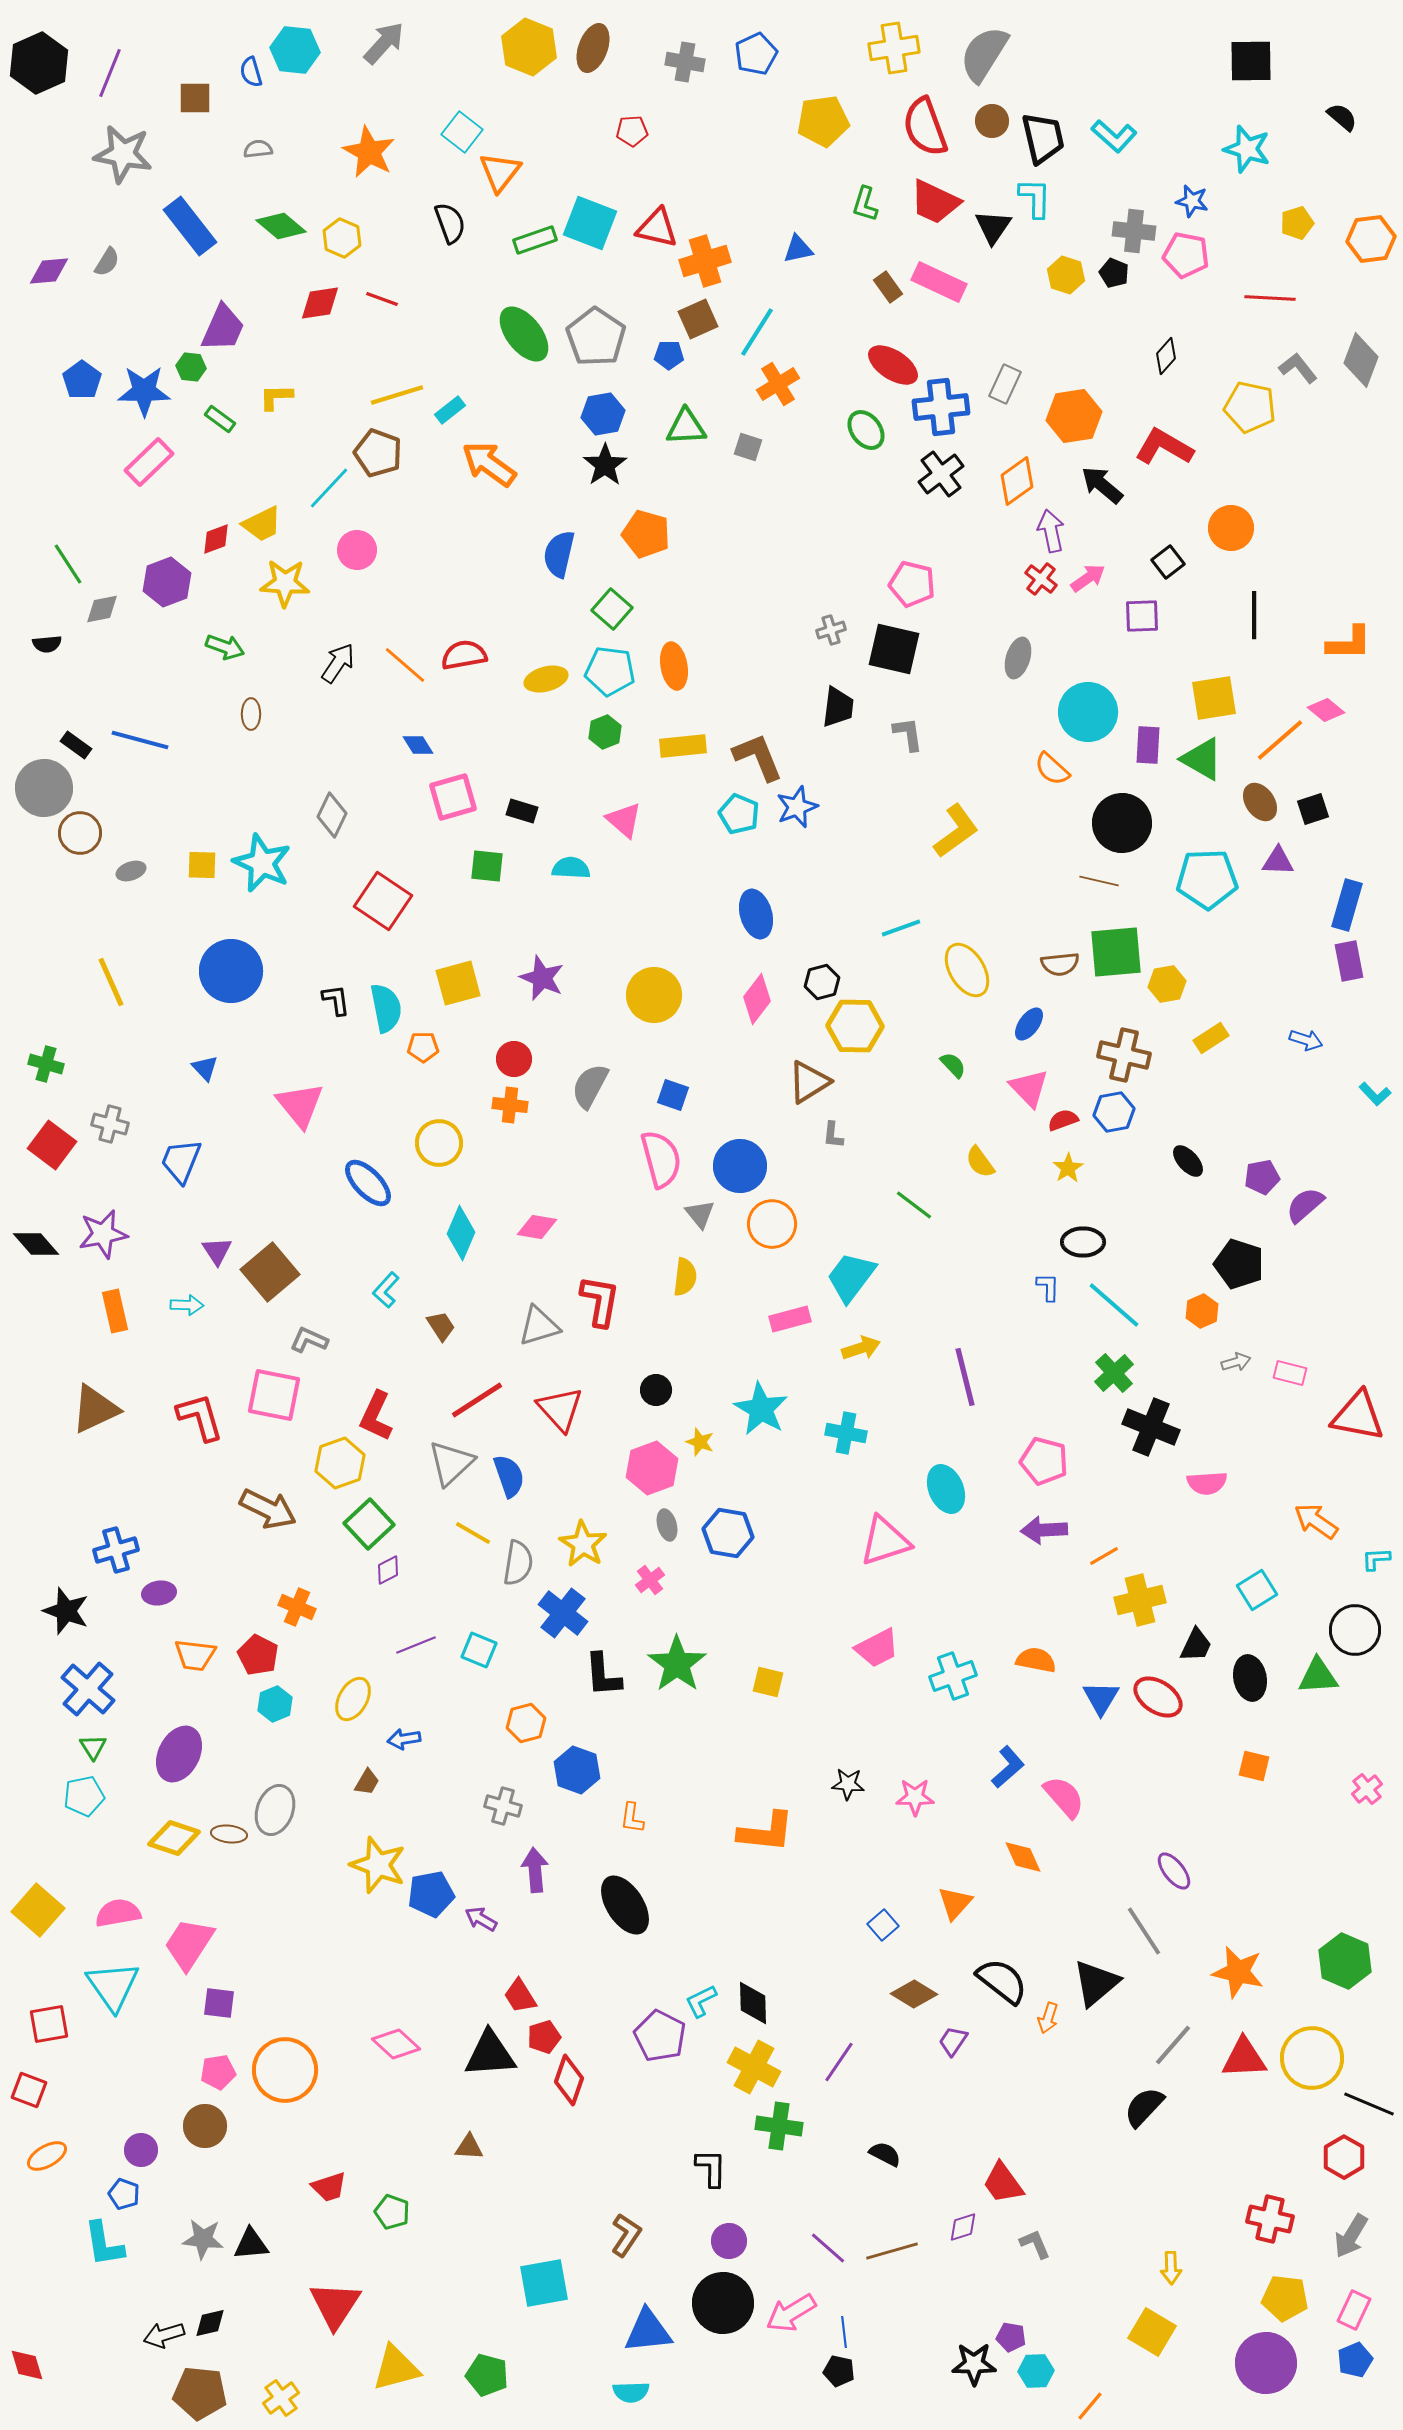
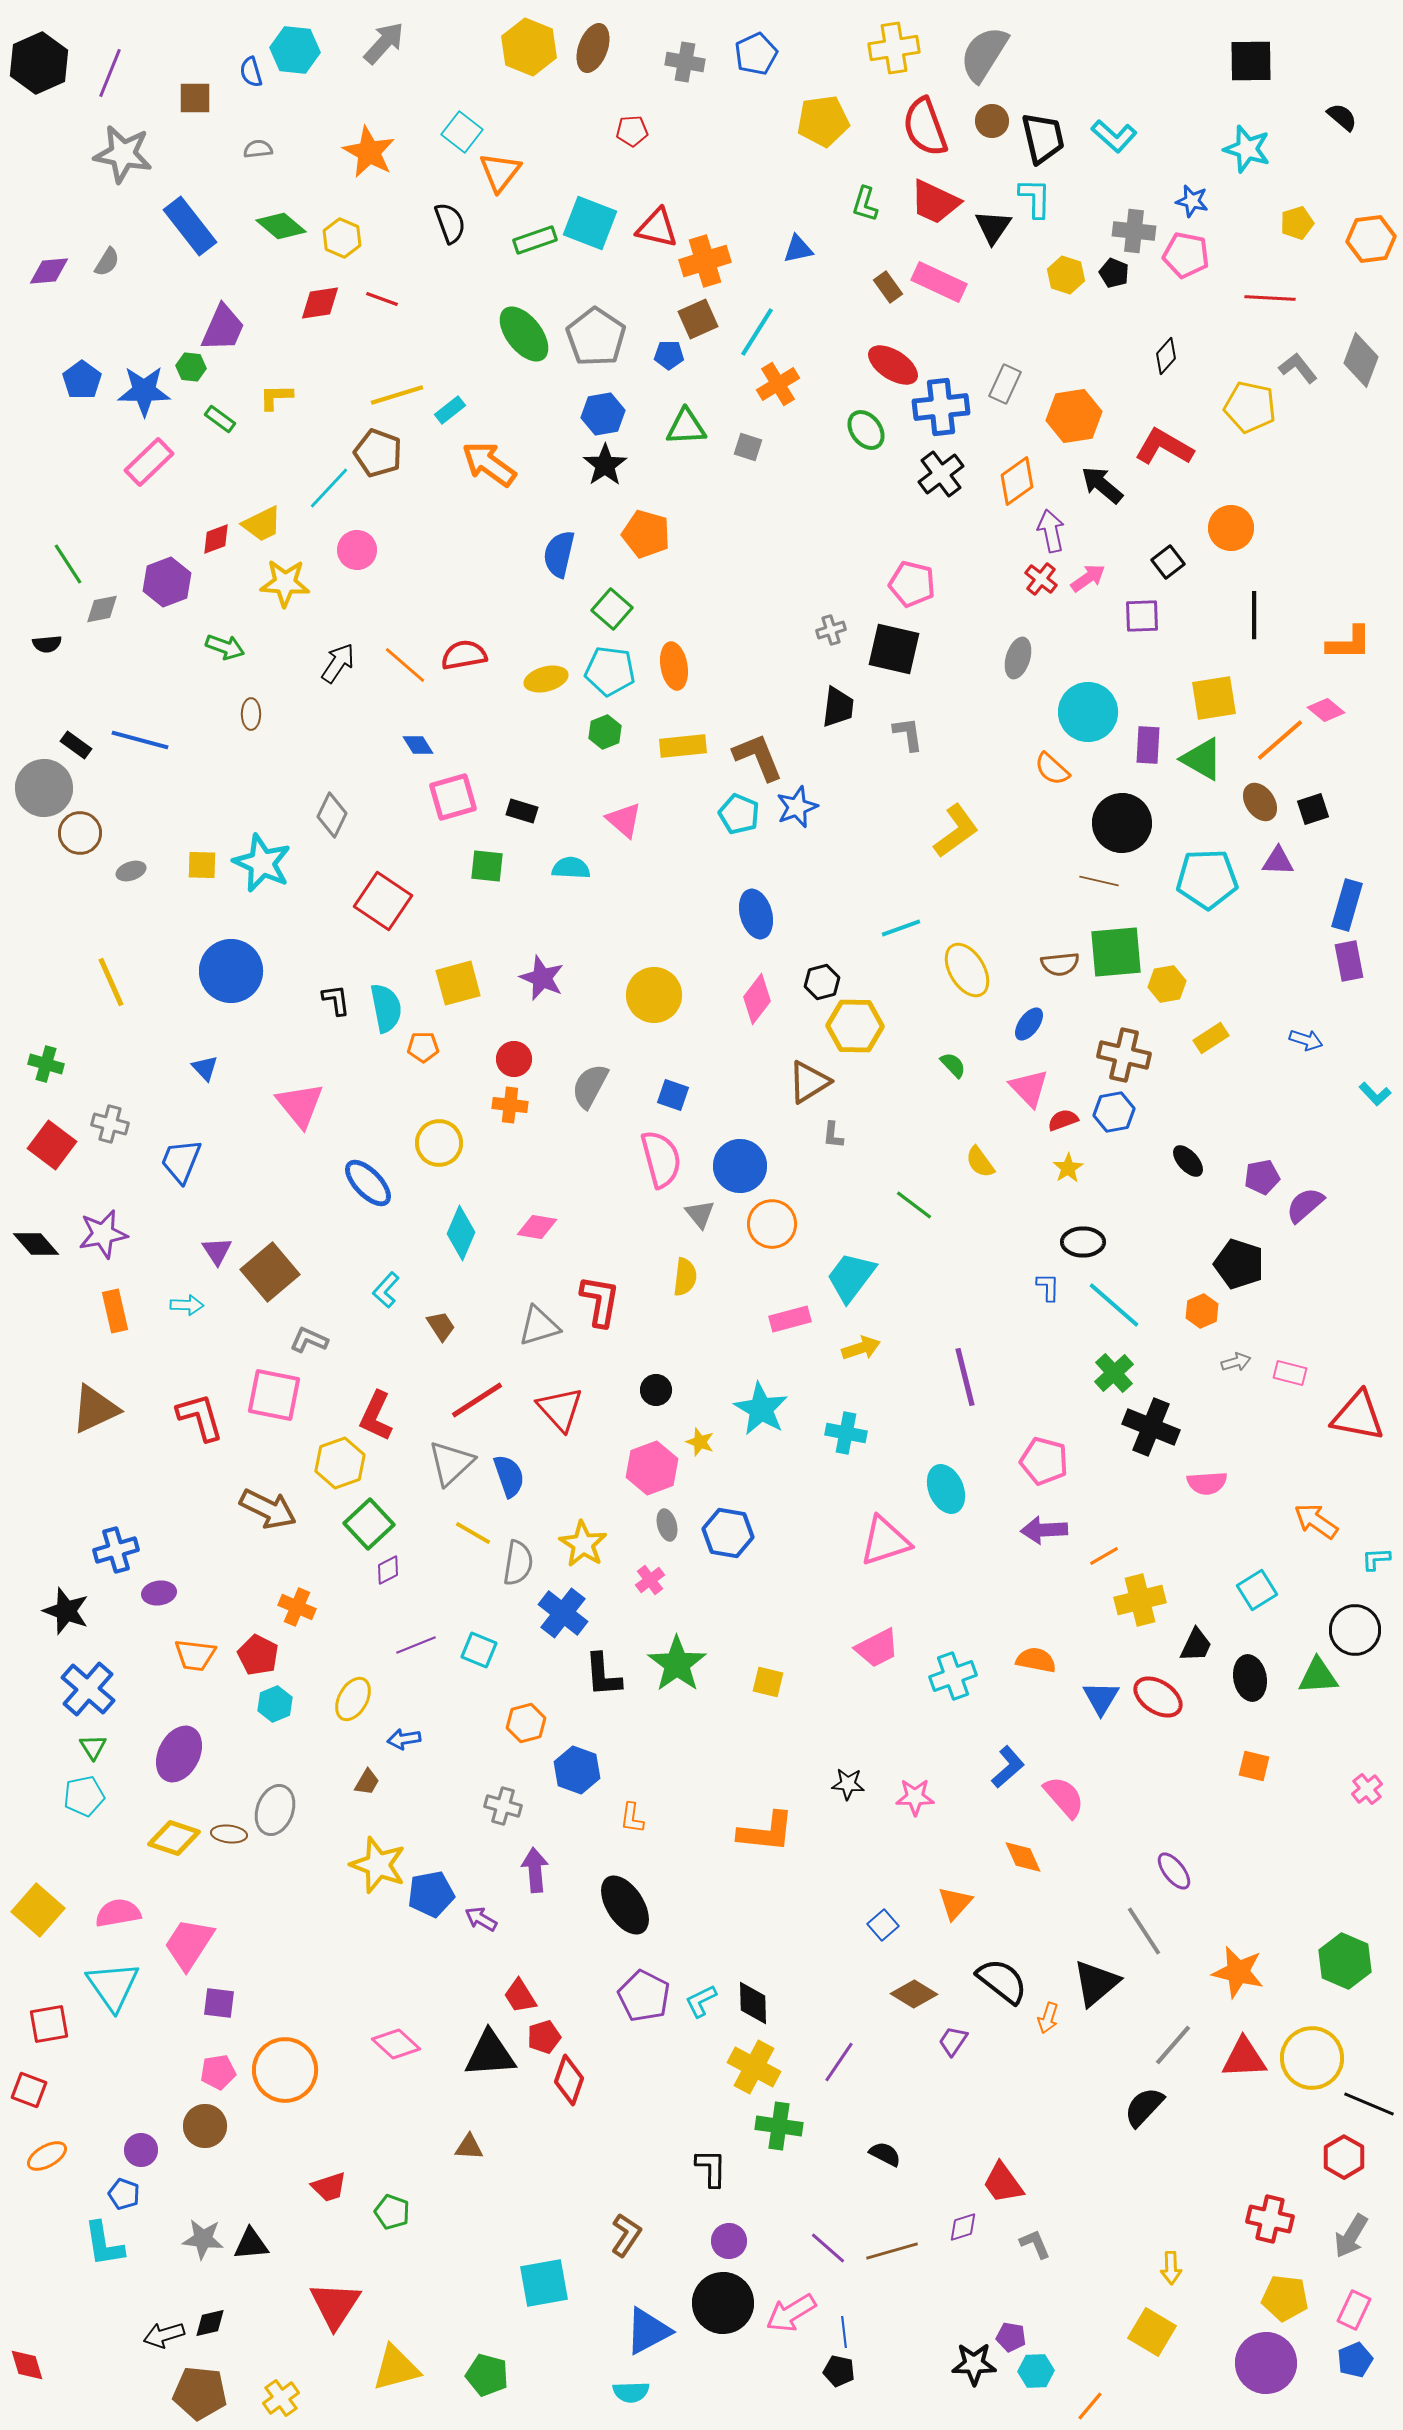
purple pentagon at (660, 2036): moved 16 px left, 40 px up
blue triangle at (648, 2331): rotated 22 degrees counterclockwise
